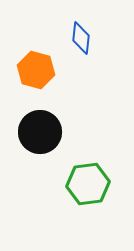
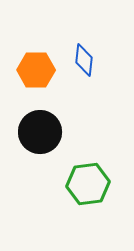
blue diamond: moved 3 px right, 22 px down
orange hexagon: rotated 15 degrees counterclockwise
